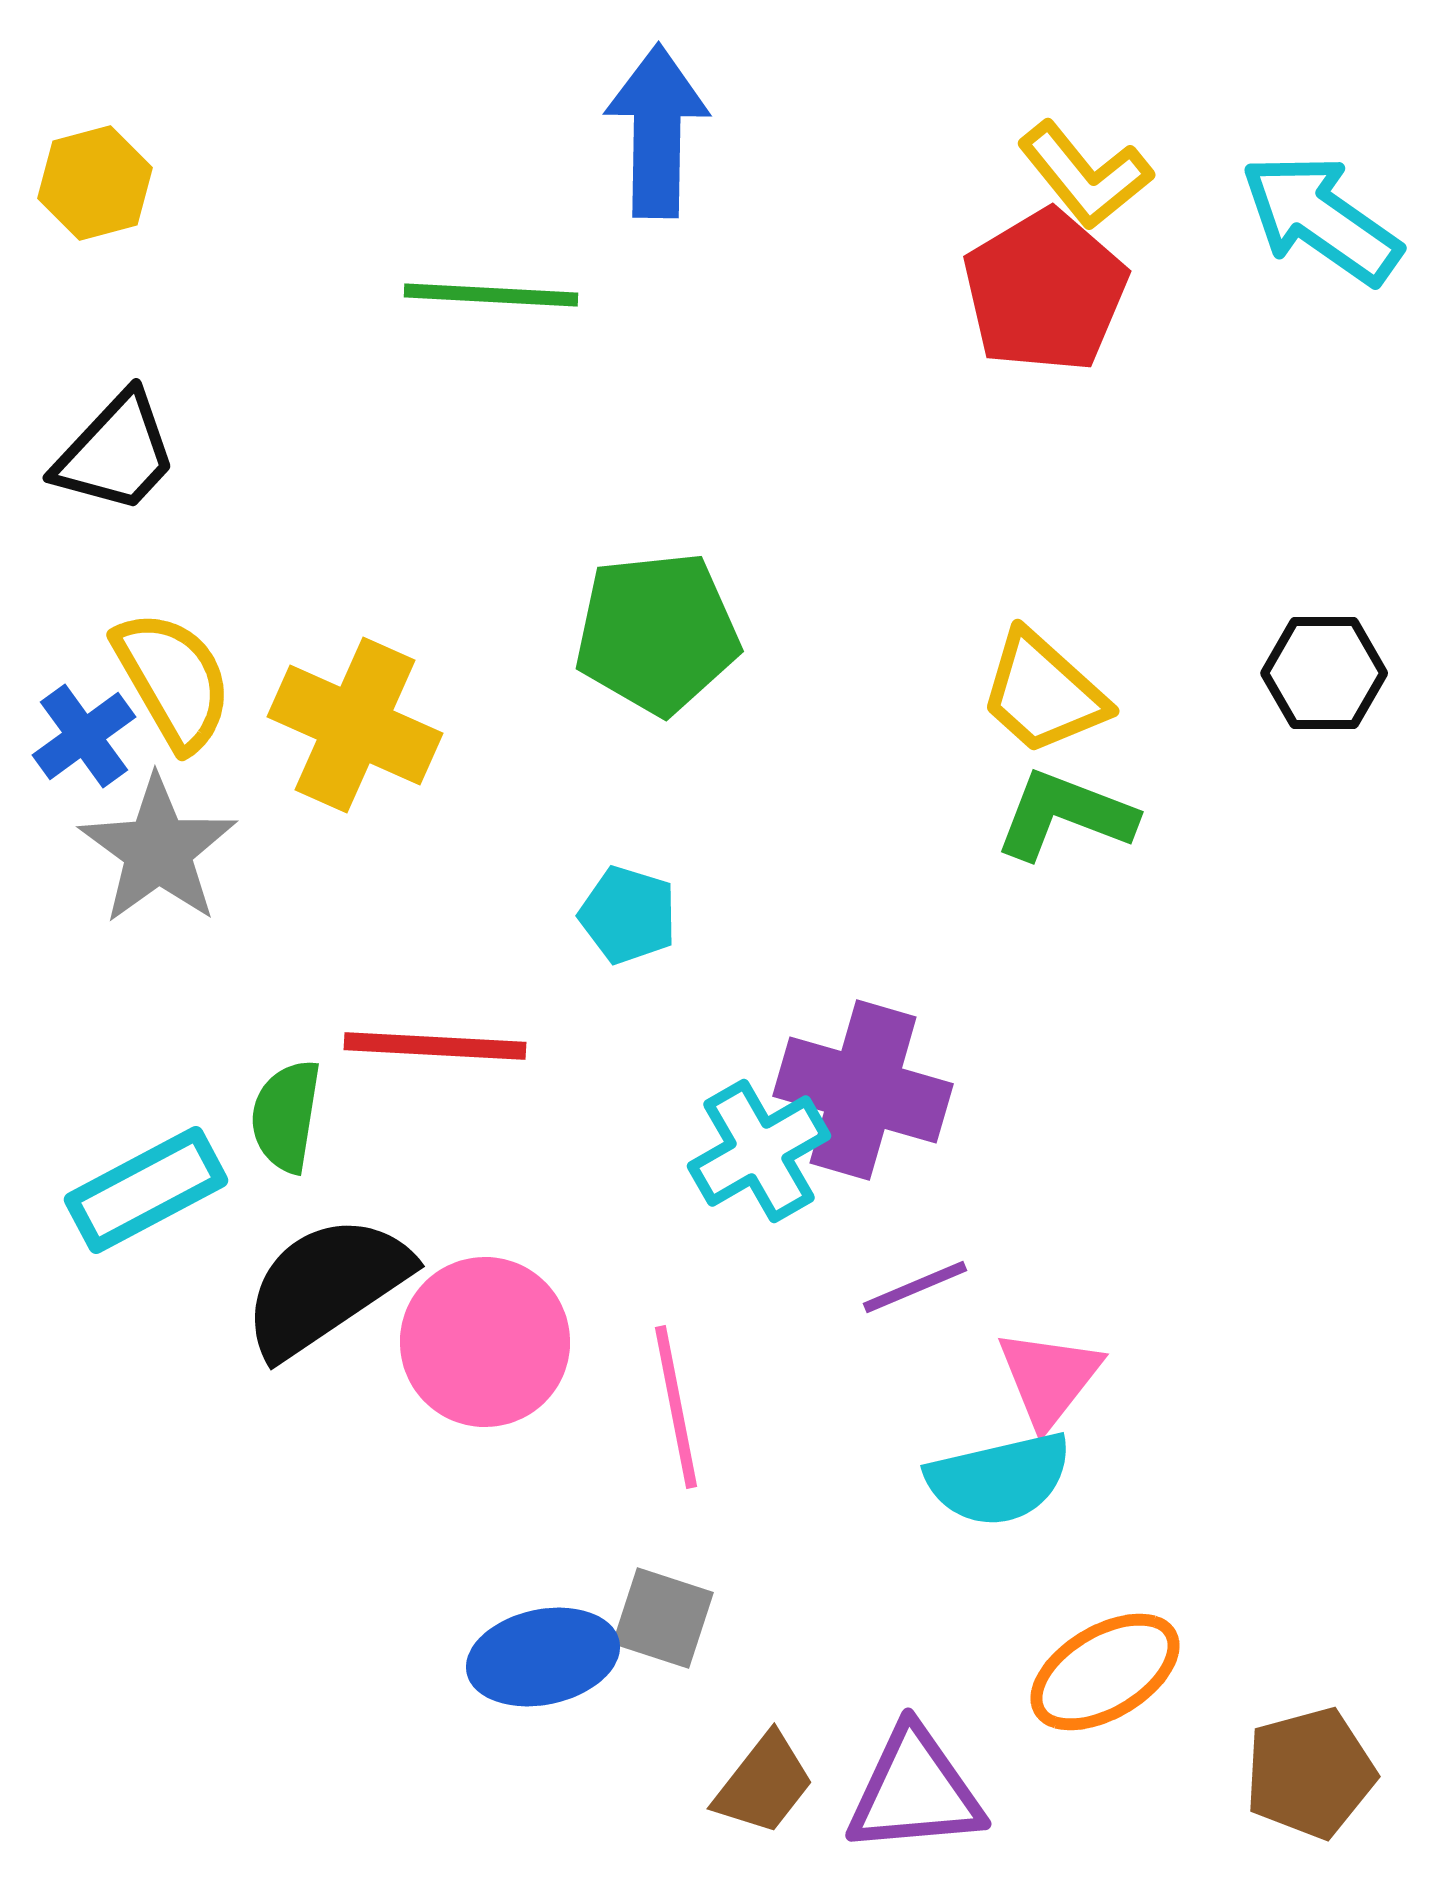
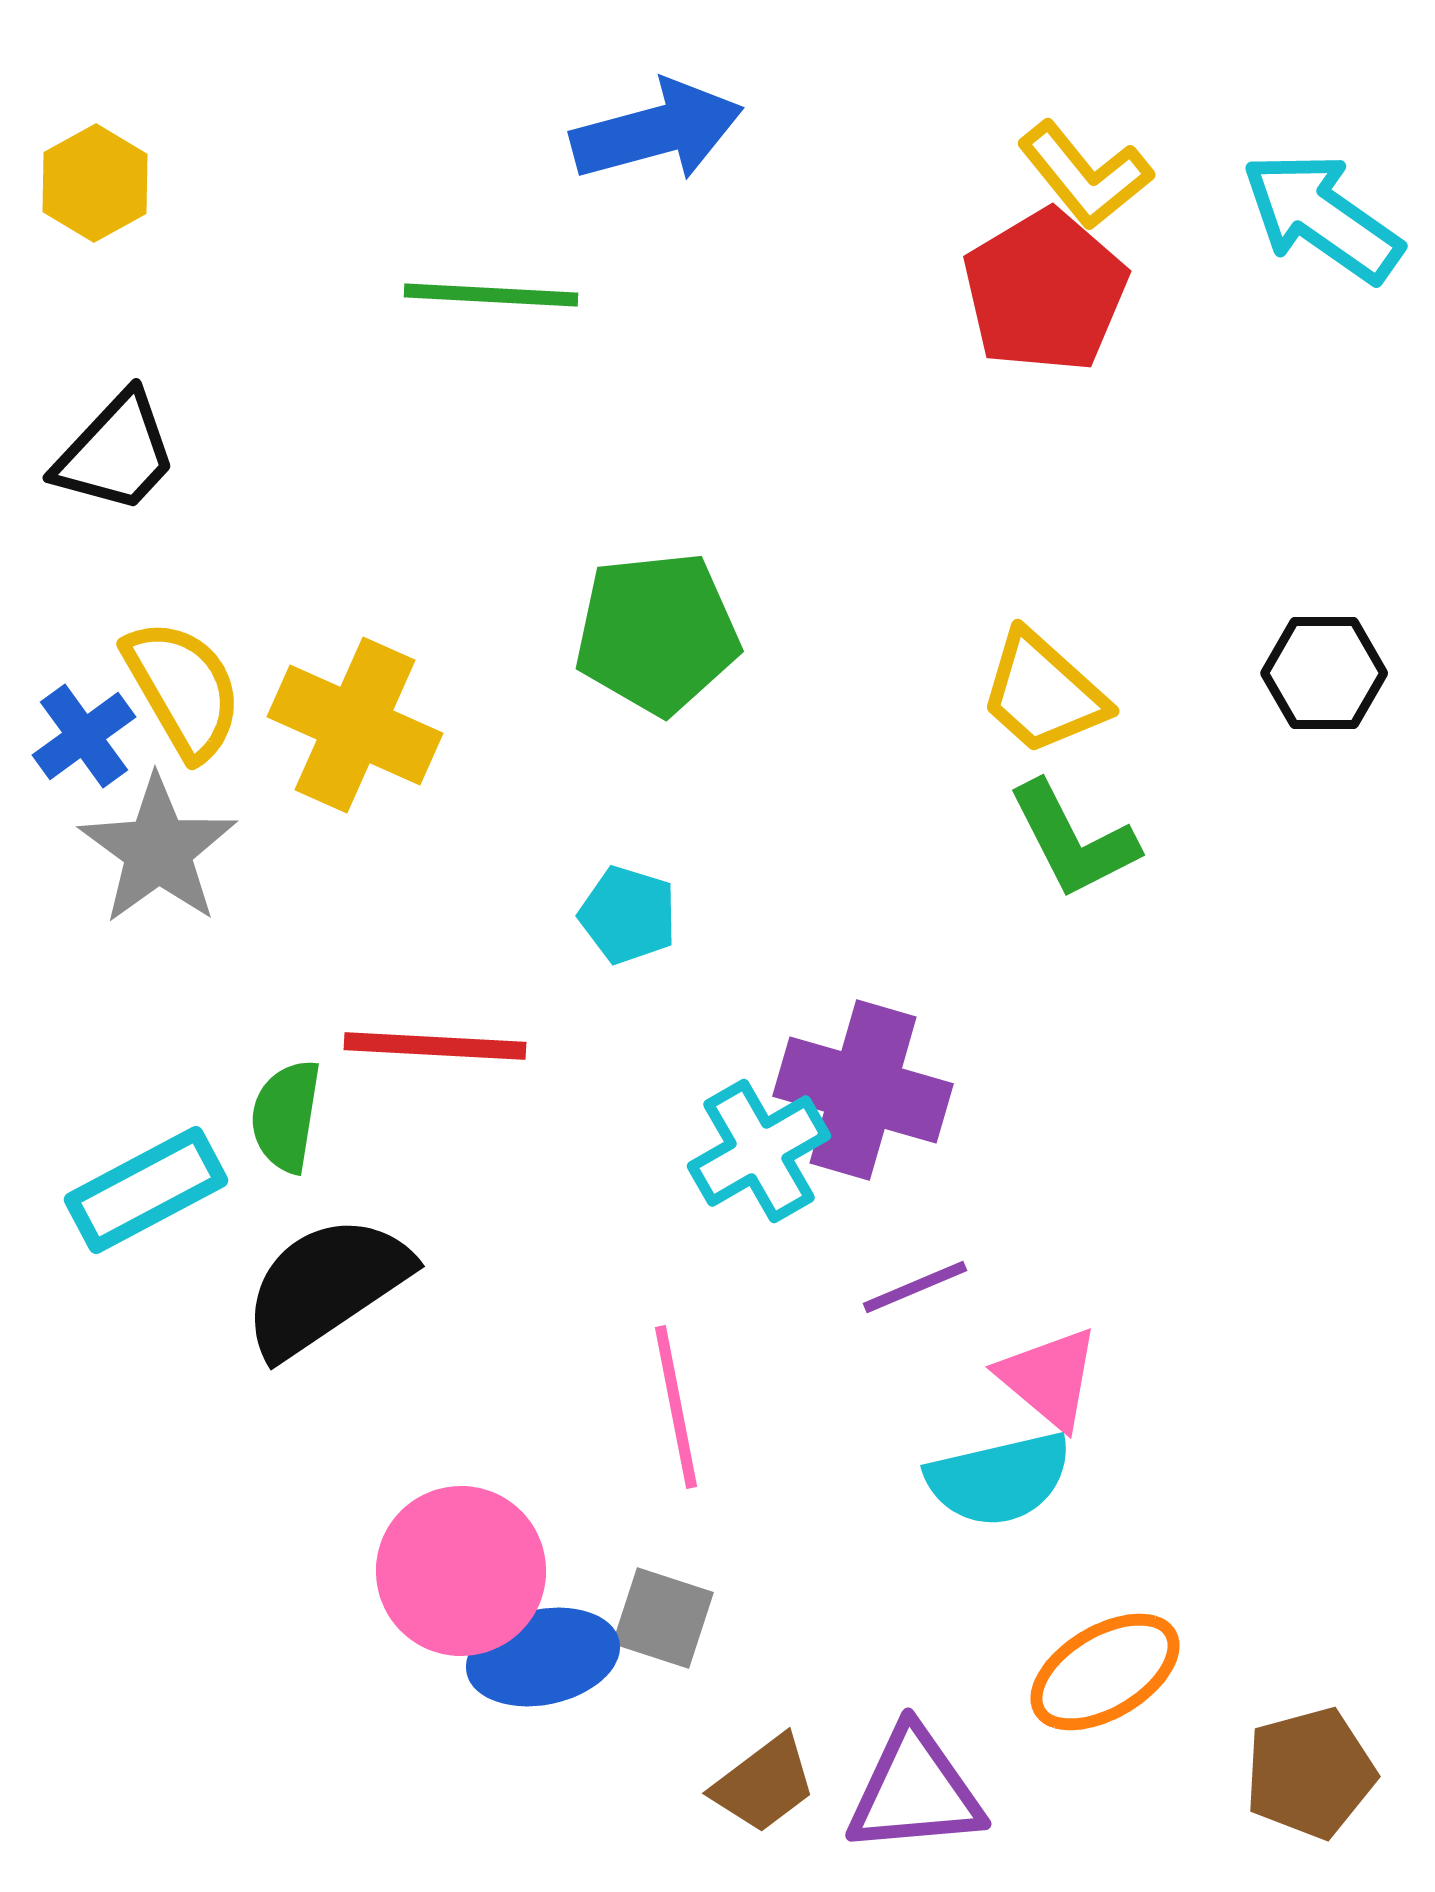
blue arrow: rotated 74 degrees clockwise
yellow hexagon: rotated 14 degrees counterclockwise
cyan arrow: moved 1 px right, 2 px up
yellow semicircle: moved 10 px right, 9 px down
green L-shape: moved 8 px right, 25 px down; rotated 138 degrees counterclockwise
pink circle: moved 24 px left, 229 px down
pink triangle: rotated 28 degrees counterclockwise
brown trapezoid: rotated 15 degrees clockwise
